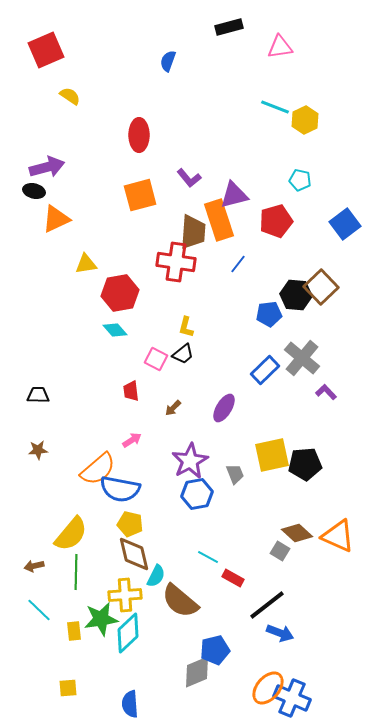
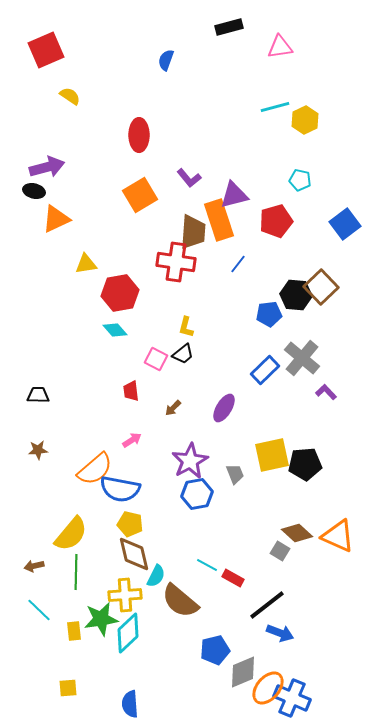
blue semicircle at (168, 61): moved 2 px left, 1 px up
cyan line at (275, 107): rotated 36 degrees counterclockwise
orange square at (140, 195): rotated 16 degrees counterclockwise
orange semicircle at (98, 469): moved 3 px left
cyan line at (208, 557): moved 1 px left, 8 px down
gray diamond at (197, 672): moved 46 px right
